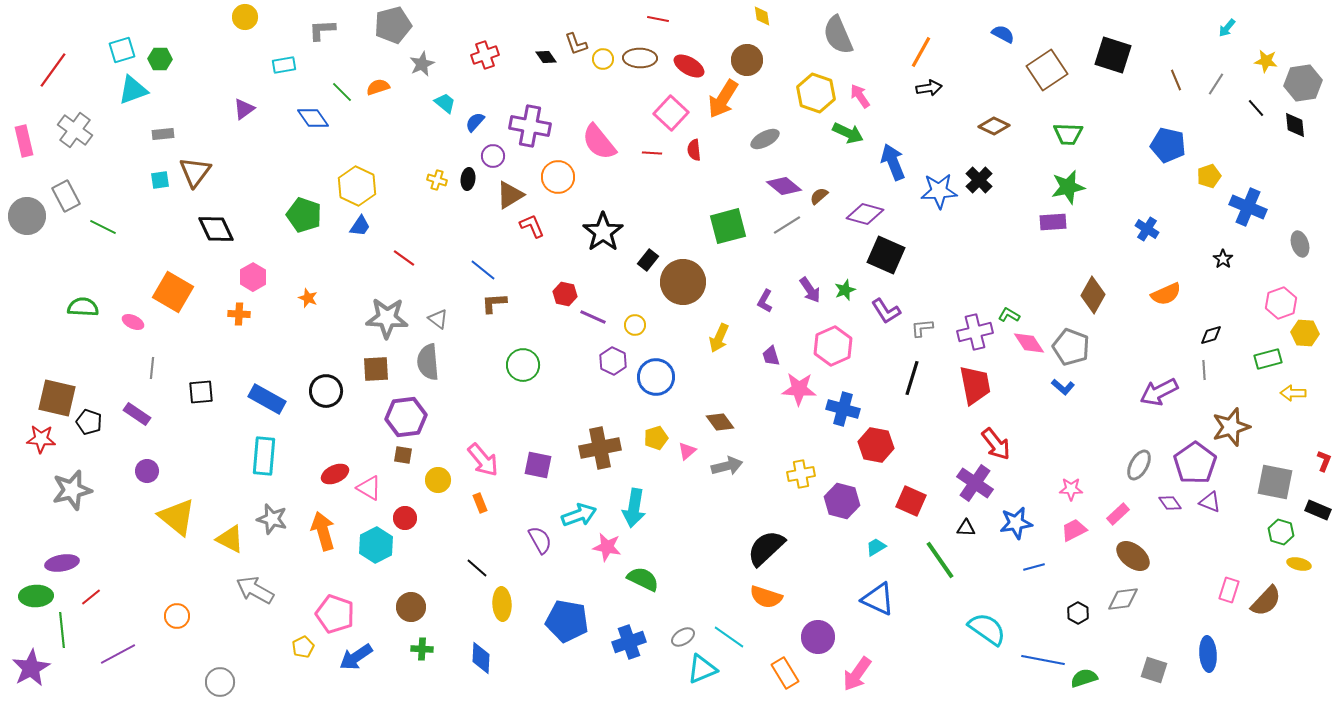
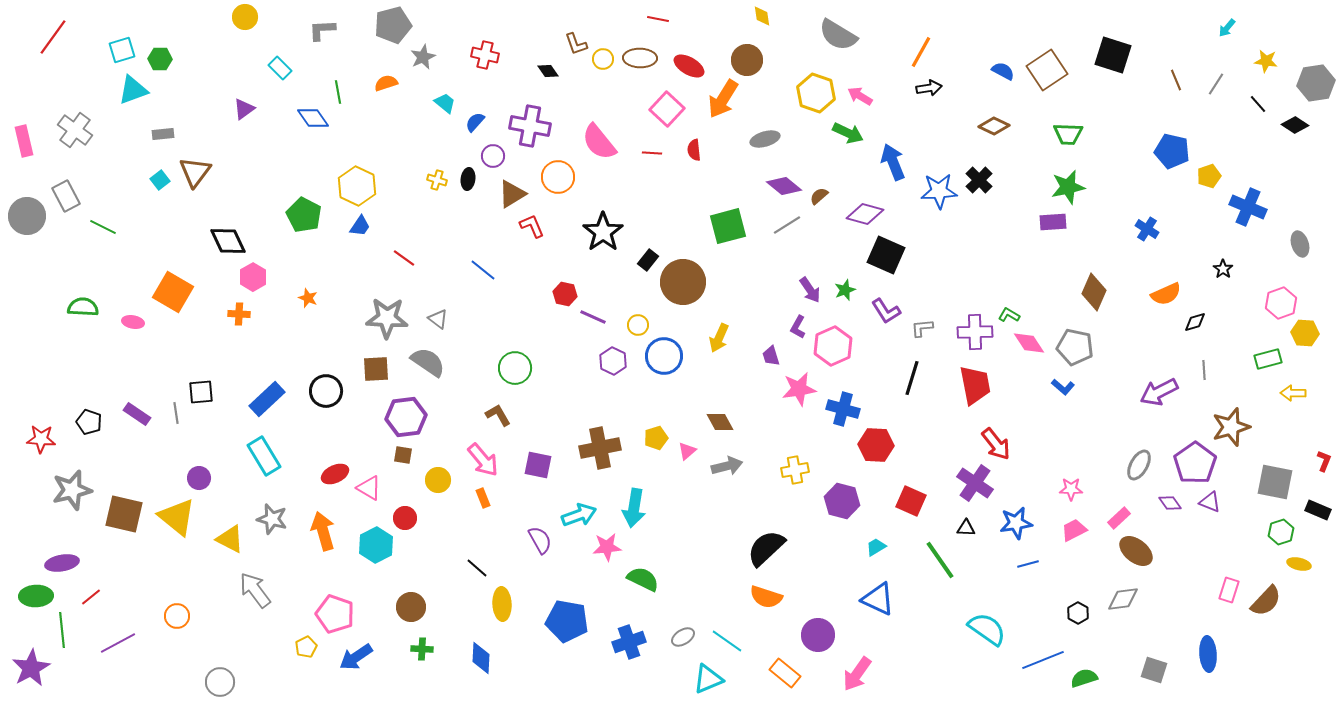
blue semicircle at (1003, 34): moved 37 px down
gray semicircle at (838, 35): rotated 36 degrees counterclockwise
red cross at (485, 55): rotated 32 degrees clockwise
black diamond at (546, 57): moved 2 px right, 14 px down
gray star at (422, 64): moved 1 px right, 7 px up
cyan rectangle at (284, 65): moved 4 px left, 3 px down; rotated 55 degrees clockwise
red line at (53, 70): moved 33 px up
gray hexagon at (1303, 83): moved 13 px right
orange semicircle at (378, 87): moved 8 px right, 4 px up
green line at (342, 92): moved 4 px left; rotated 35 degrees clockwise
pink arrow at (860, 96): rotated 25 degrees counterclockwise
black line at (1256, 108): moved 2 px right, 4 px up
pink square at (671, 113): moved 4 px left, 4 px up
black diamond at (1295, 125): rotated 52 degrees counterclockwise
gray ellipse at (765, 139): rotated 12 degrees clockwise
blue pentagon at (1168, 145): moved 4 px right, 6 px down
cyan square at (160, 180): rotated 30 degrees counterclockwise
brown triangle at (510, 195): moved 2 px right, 1 px up
green pentagon at (304, 215): rotated 8 degrees clockwise
black diamond at (216, 229): moved 12 px right, 12 px down
black star at (1223, 259): moved 10 px down
brown diamond at (1093, 295): moved 1 px right, 3 px up; rotated 6 degrees counterclockwise
purple L-shape at (765, 301): moved 33 px right, 26 px down
brown L-shape at (494, 303): moved 4 px right, 112 px down; rotated 64 degrees clockwise
pink ellipse at (133, 322): rotated 15 degrees counterclockwise
yellow circle at (635, 325): moved 3 px right
purple cross at (975, 332): rotated 12 degrees clockwise
black diamond at (1211, 335): moved 16 px left, 13 px up
gray pentagon at (1071, 347): moved 4 px right; rotated 9 degrees counterclockwise
gray semicircle at (428, 362): rotated 129 degrees clockwise
green circle at (523, 365): moved 8 px left, 3 px down
gray line at (152, 368): moved 24 px right, 45 px down; rotated 15 degrees counterclockwise
blue circle at (656, 377): moved 8 px right, 21 px up
pink star at (799, 389): rotated 12 degrees counterclockwise
brown square at (57, 398): moved 67 px right, 116 px down
blue rectangle at (267, 399): rotated 72 degrees counterclockwise
brown diamond at (720, 422): rotated 8 degrees clockwise
red hexagon at (876, 445): rotated 8 degrees counterclockwise
cyan rectangle at (264, 456): rotated 36 degrees counterclockwise
purple circle at (147, 471): moved 52 px right, 7 px down
yellow cross at (801, 474): moved 6 px left, 4 px up
orange rectangle at (480, 503): moved 3 px right, 5 px up
pink rectangle at (1118, 514): moved 1 px right, 4 px down
green hexagon at (1281, 532): rotated 25 degrees clockwise
pink star at (607, 547): rotated 16 degrees counterclockwise
brown ellipse at (1133, 556): moved 3 px right, 5 px up
blue line at (1034, 567): moved 6 px left, 3 px up
gray arrow at (255, 590): rotated 24 degrees clockwise
cyan line at (729, 637): moved 2 px left, 4 px down
purple circle at (818, 637): moved 2 px up
yellow pentagon at (303, 647): moved 3 px right
purple line at (118, 654): moved 11 px up
blue line at (1043, 660): rotated 33 degrees counterclockwise
cyan triangle at (702, 669): moved 6 px right, 10 px down
orange rectangle at (785, 673): rotated 20 degrees counterclockwise
